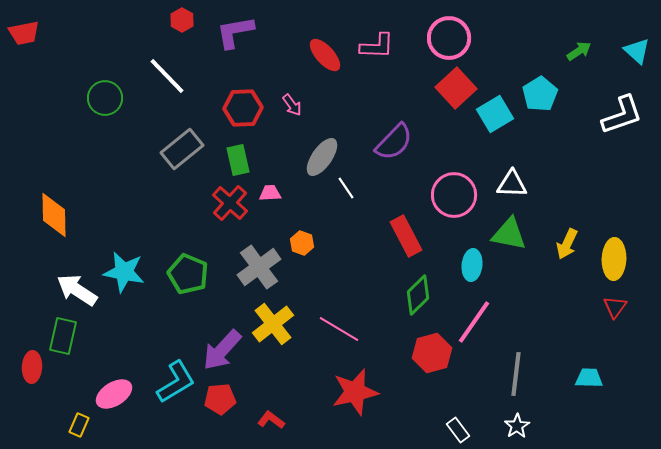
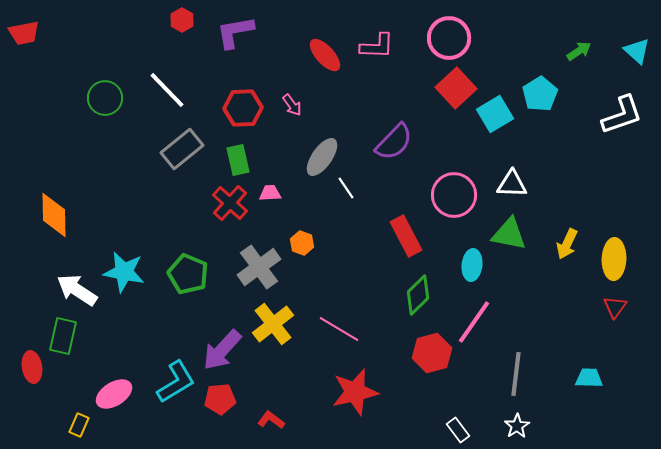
white line at (167, 76): moved 14 px down
red ellipse at (32, 367): rotated 12 degrees counterclockwise
